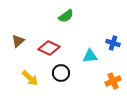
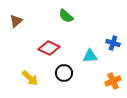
green semicircle: rotated 77 degrees clockwise
brown triangle: moved 2 px left, 20 px up
black circle: moved 3 px right
